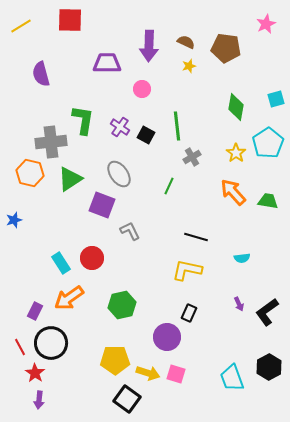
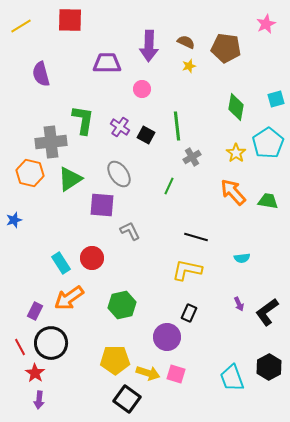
purple square at (102, 205): rotated 16 degrees counterclockwise
